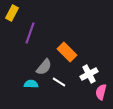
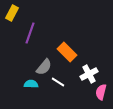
white line: moved 1 px left
